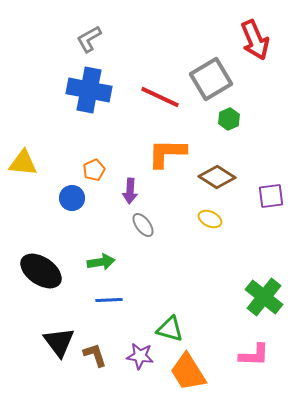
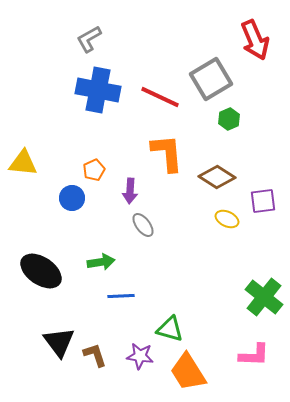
blue cross: moved 9 px right
orange L-shape: rotated 84 degrees clockwise
purple square: moved 8 px left, 5 px down
yellow ellipse: moved 17 px right
blue line: moved 12 px right, 4 px up
